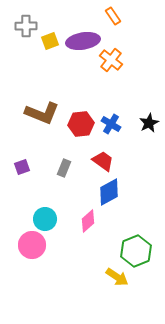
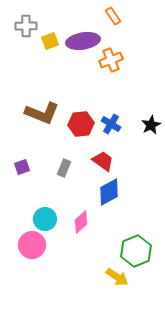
orange cross: rotated 30 degrees clockwise
black star: moved 2 px right, 2 px down
pink diamond: moved 7 px left, 1 px down
